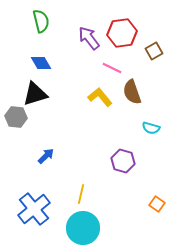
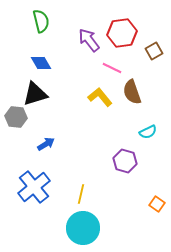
purple arrow: moved 2 px down
cyan semicircle: moved 3 px left, 4 px down; rotated 42 degrees counterclockwise
blue arrow: moved 12 px up; rotated 12 degrees clockwise
purple hexagon: moved 2 px right
blue cross: moved 22 px up
